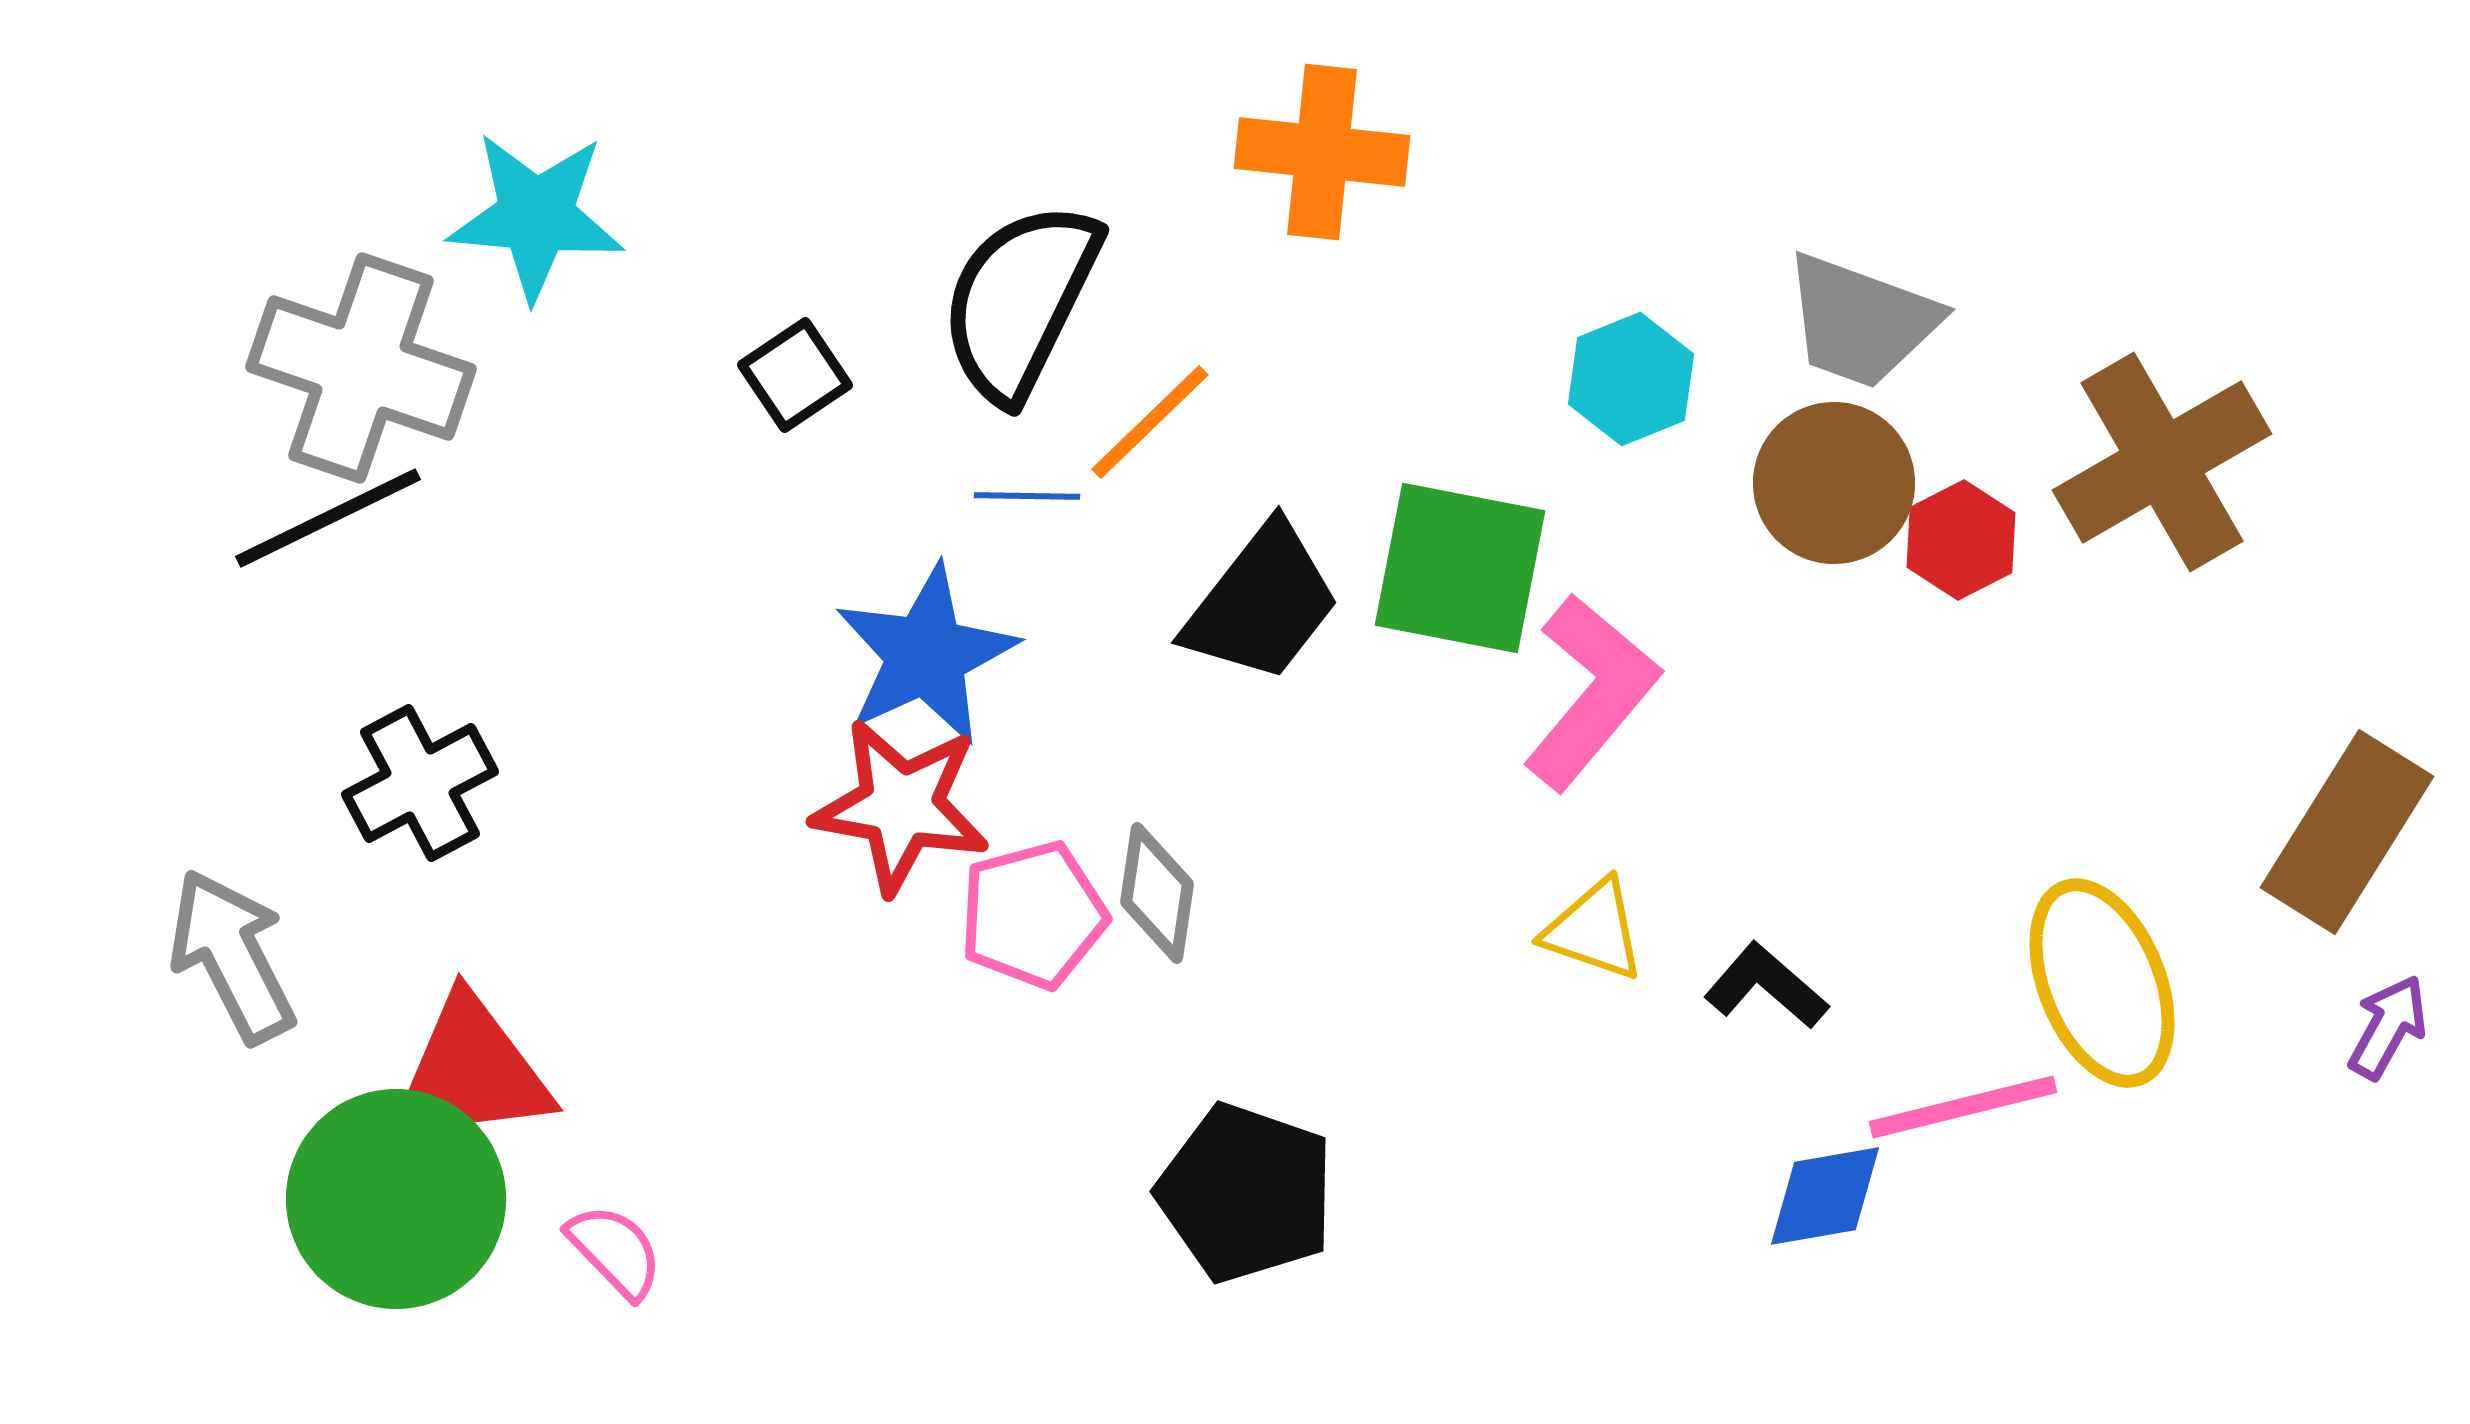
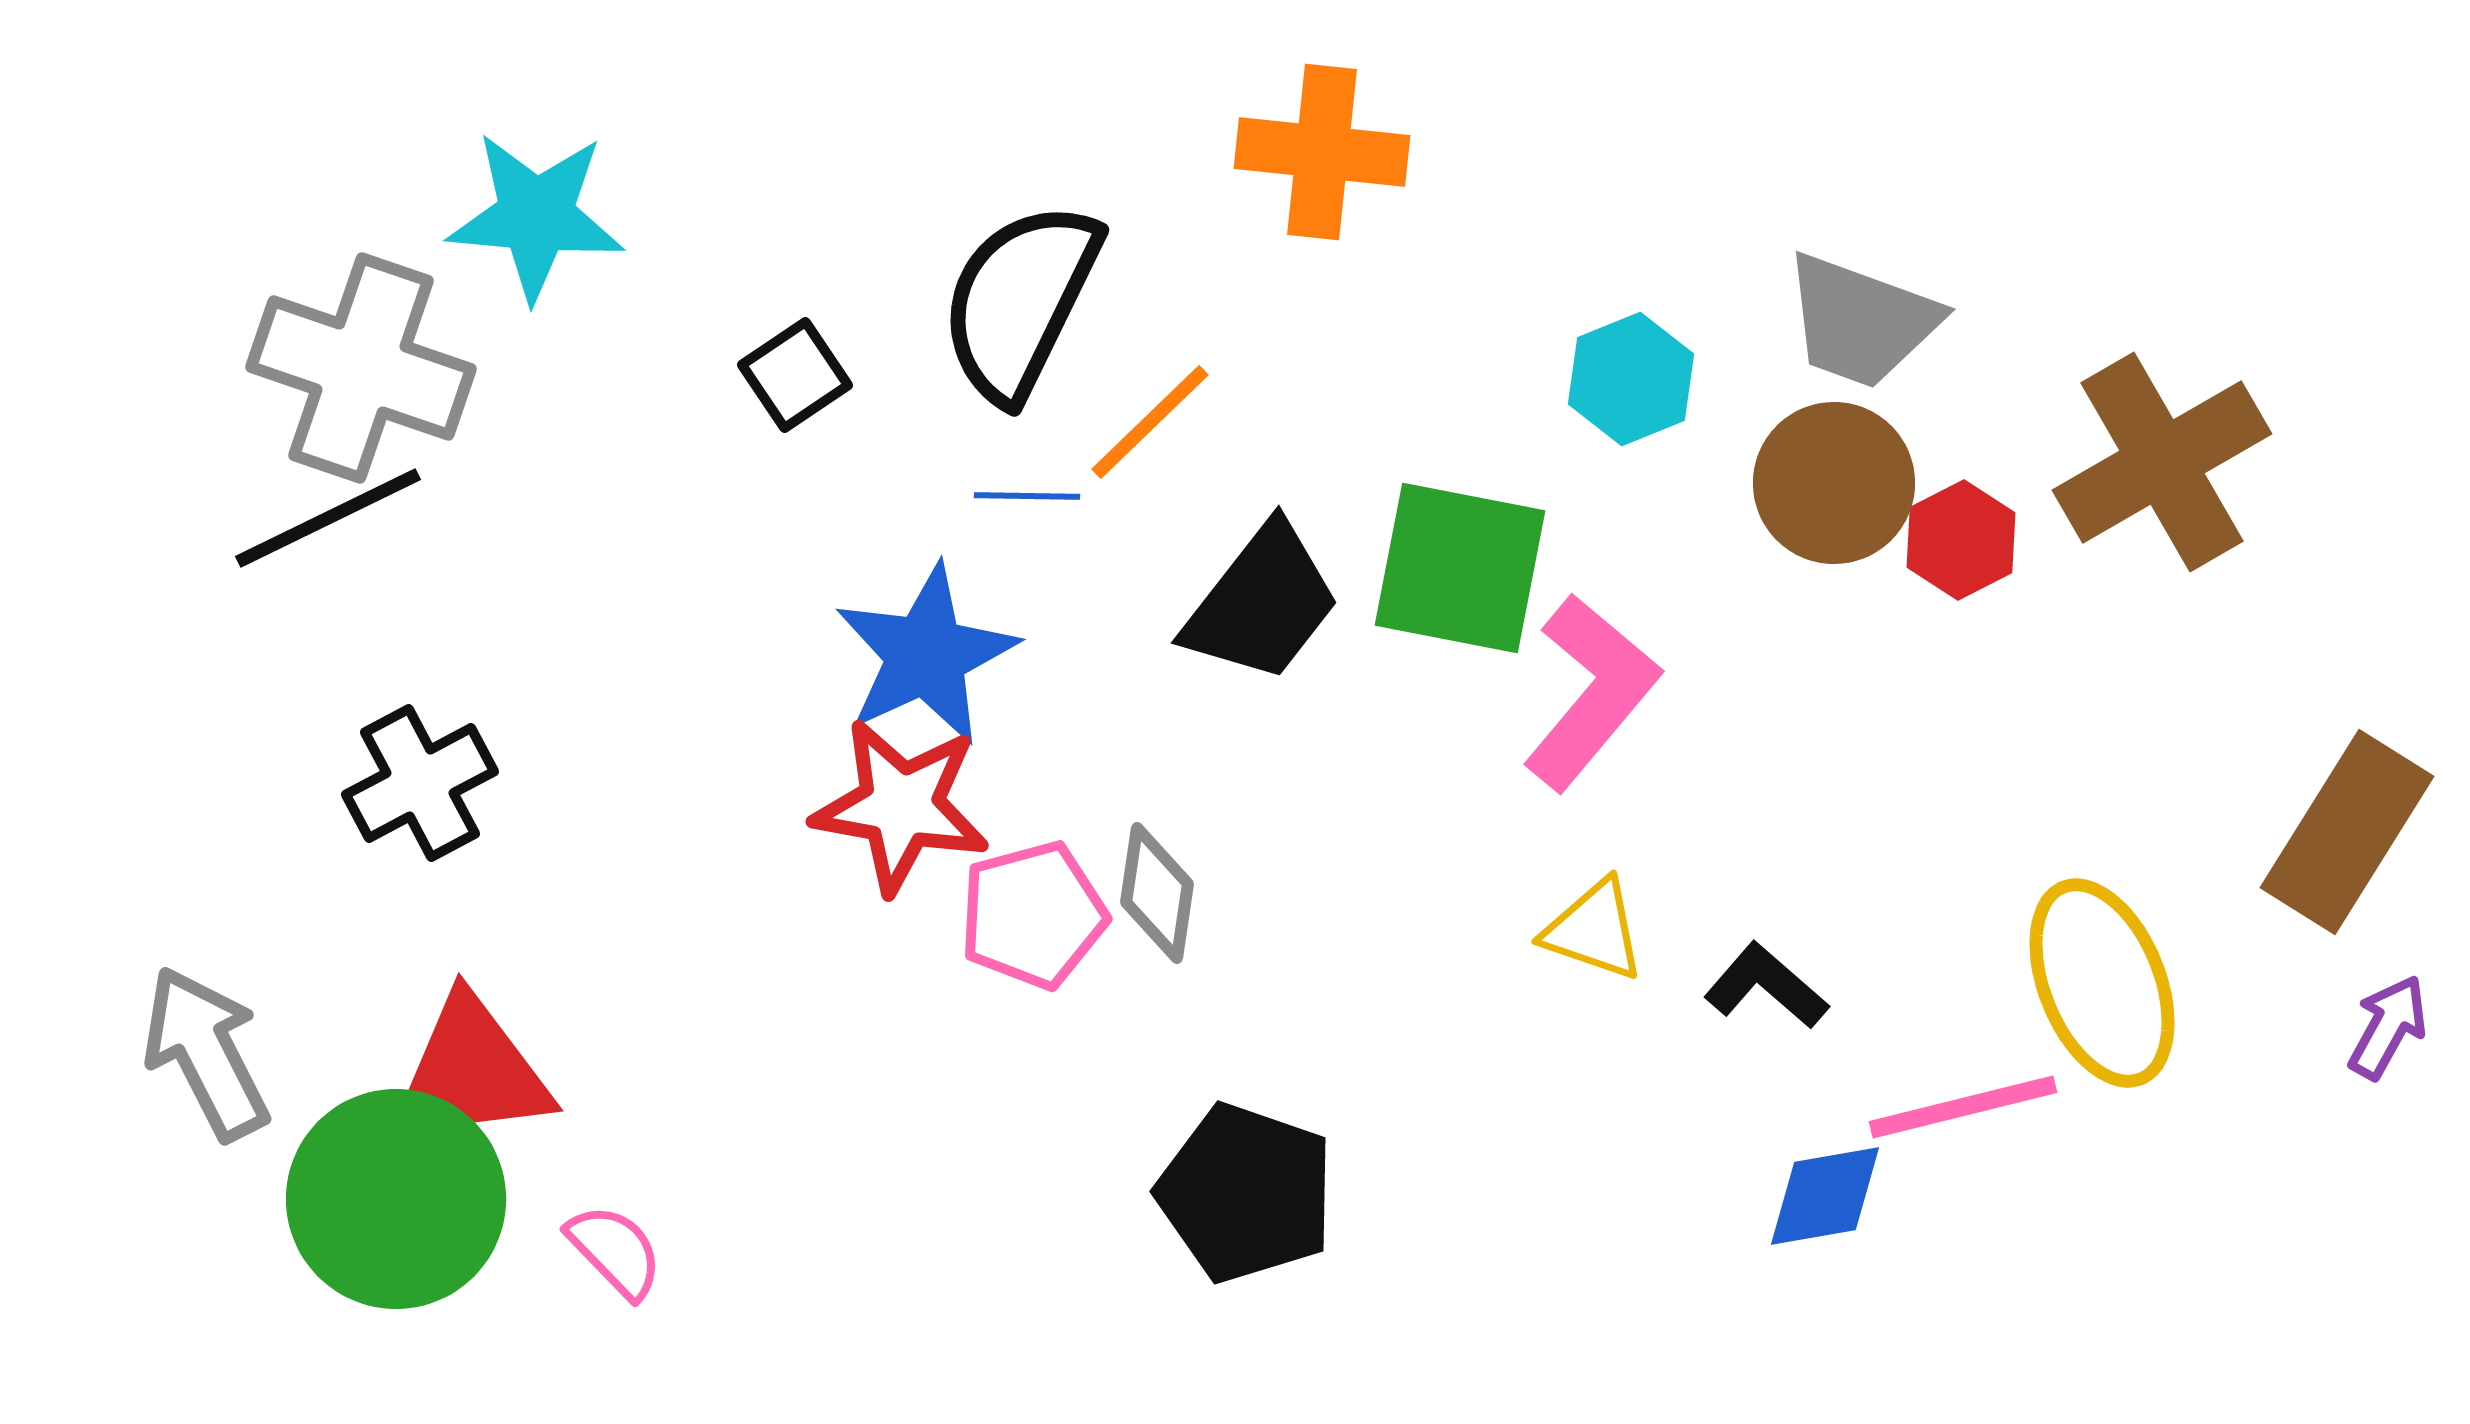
gray arrow: moved 26 px left, 97 px down
